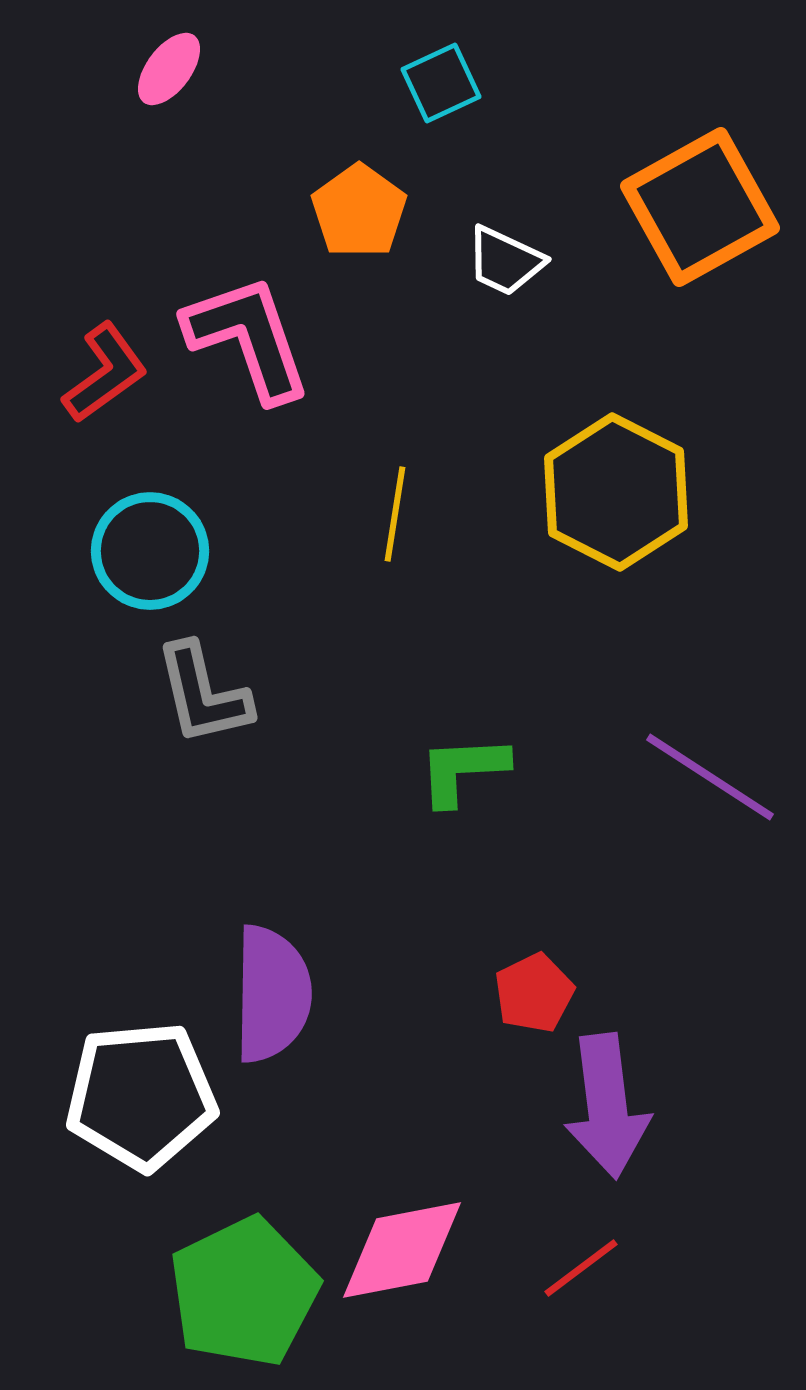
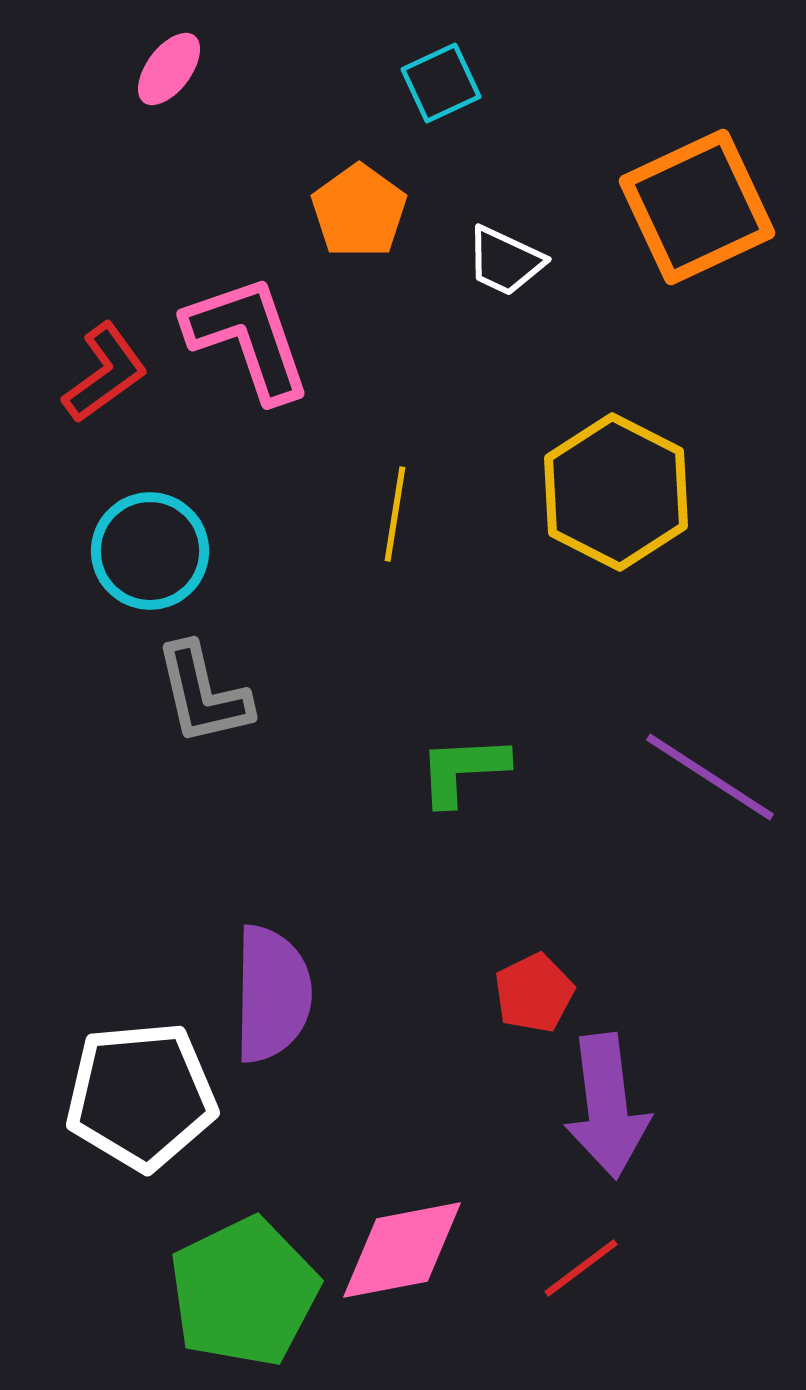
orange square: moved 3 px left; rotated 4 degrees clockwise
